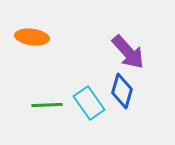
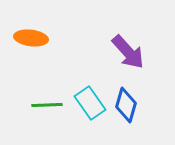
orange ellipse: moved 1 px left, 1 px down
blue diamond: moved 4 px right, 14 px down
cyan rectangle: moved 1 px right
